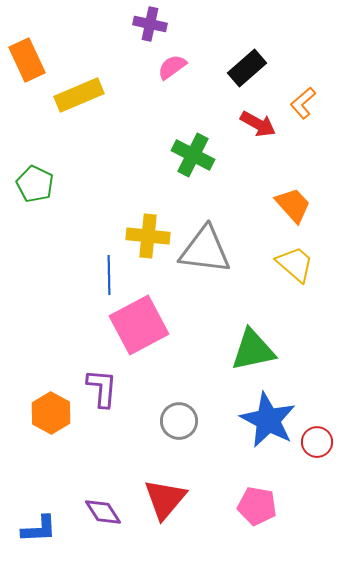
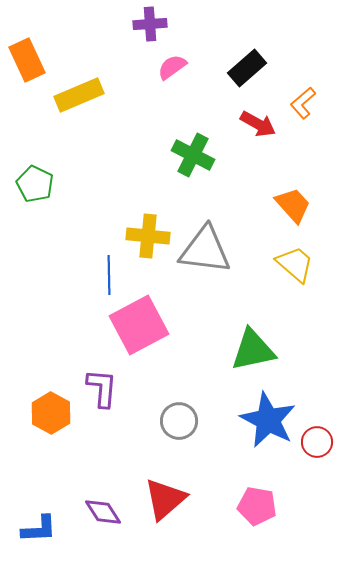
purple cross: rotated 16 degrees counterclockwise
red triangle: rotated 9 degrees clockwise
